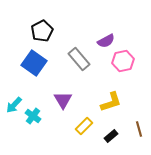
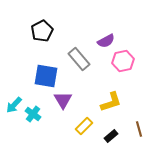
blue square: moved 12 px right, 13 px down; rotated 25 degrees counterclockwise
cyan cross: moved 2 px up
